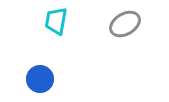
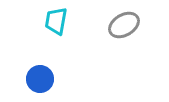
gray ellipse: moved 1 px left, 1 px down
